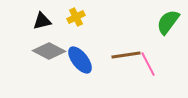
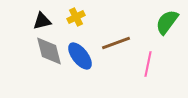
green semicircle: moved 1 px left
gray diamond: rotated 48 degrees clockwise
brown line: moved 10 px left, 12 px up; rotated 12 degrees counterclockwise
blue ellipse: moved 4 px up
pink line: rotated 40 degrees clockwise
